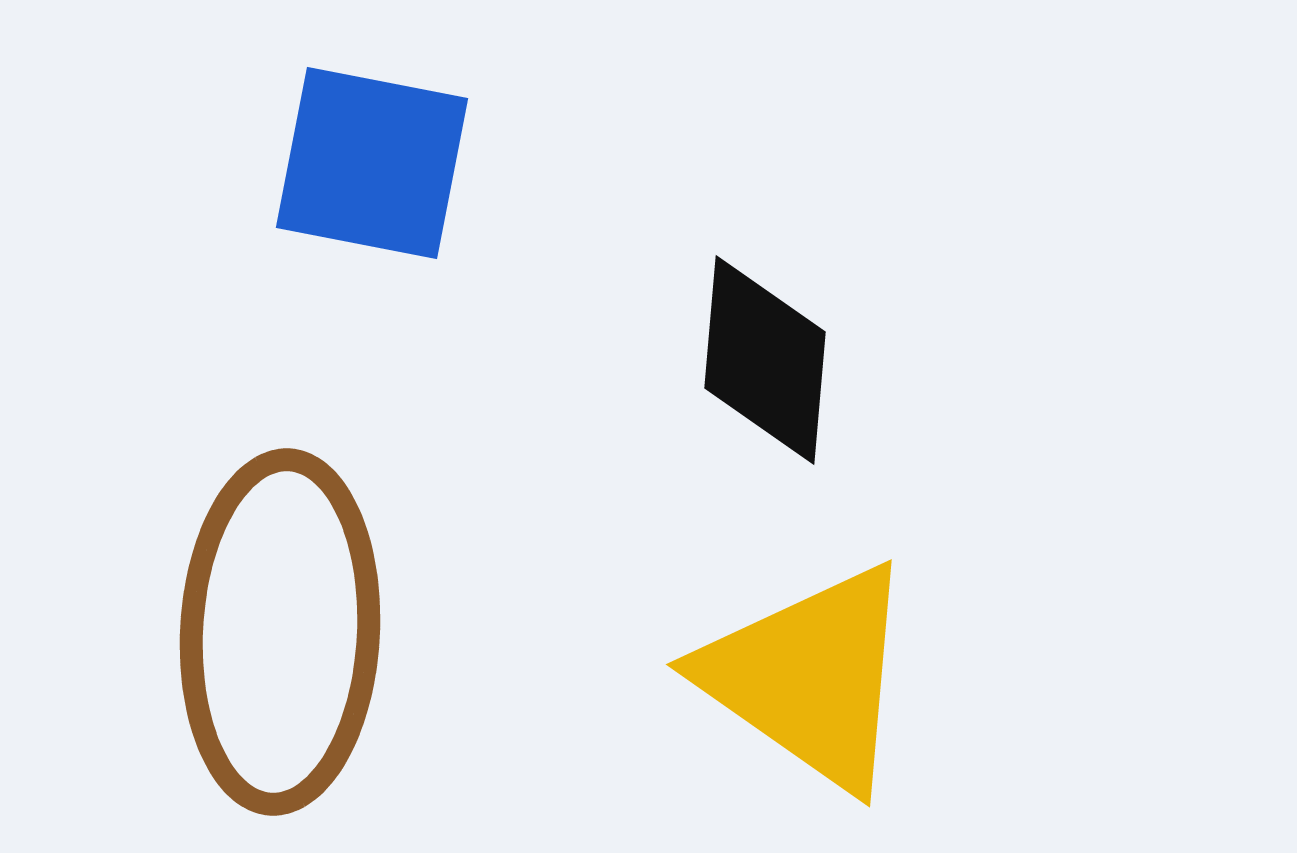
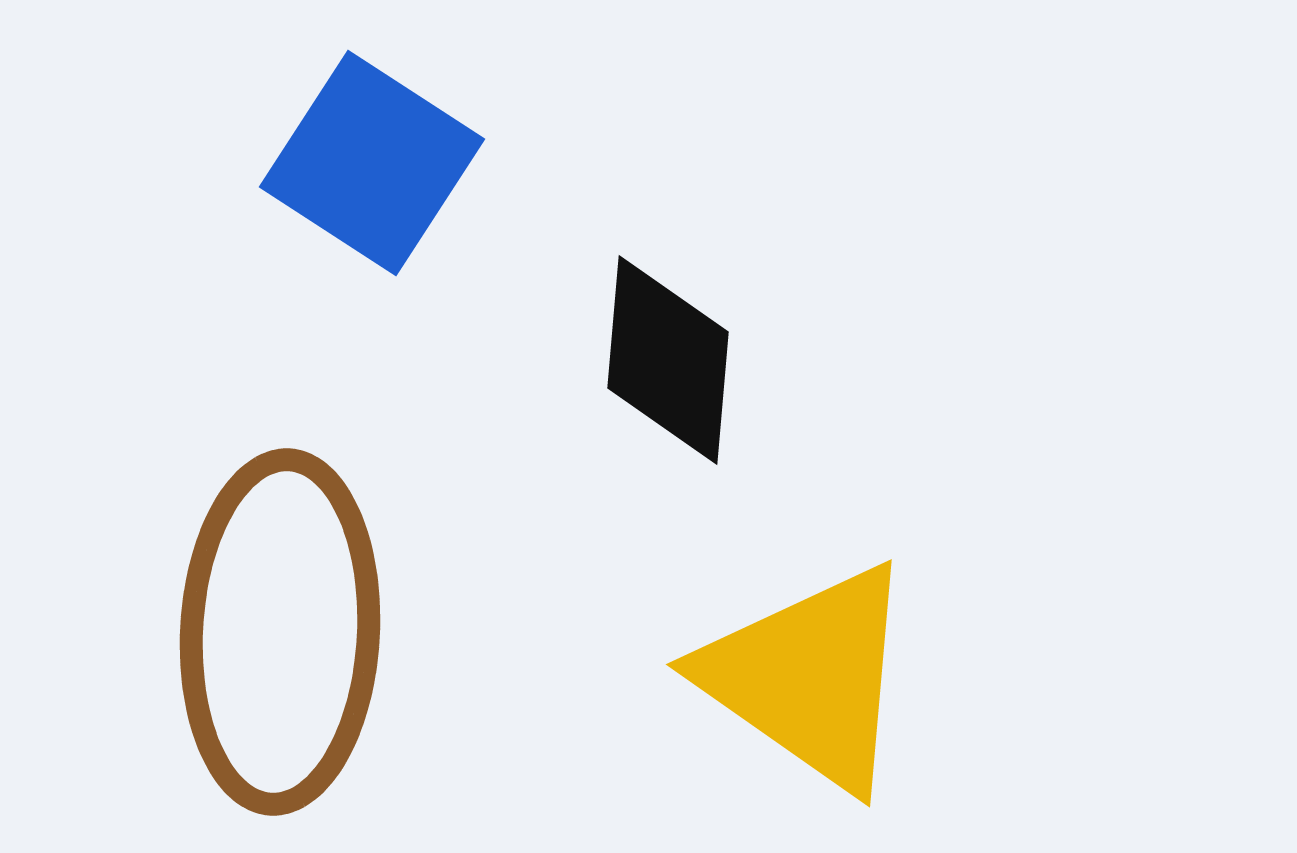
blue square: rotated 22 degrees clockwise
black diamond: moved 97 px left
